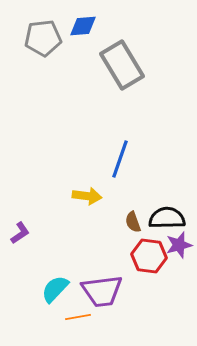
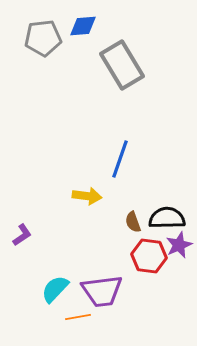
purple L-shape: moved 2 px right, 2 px down
purple star: rotated 8 degrees counterclockwise
